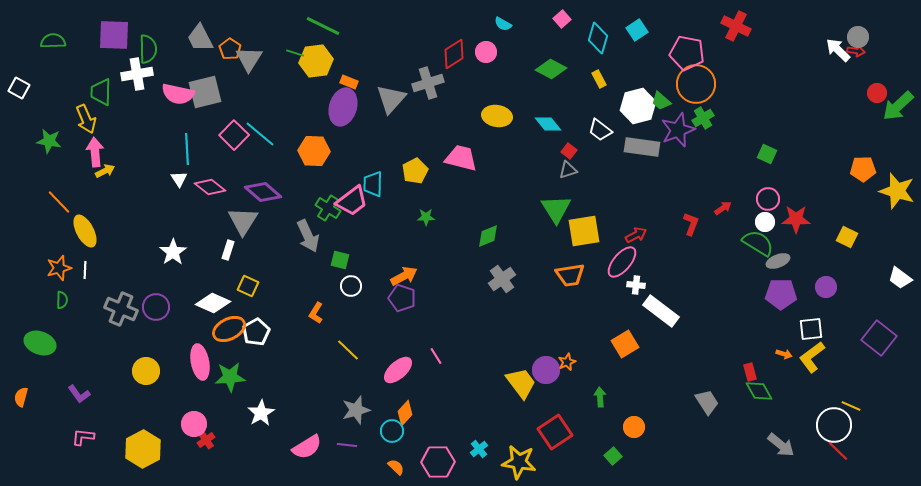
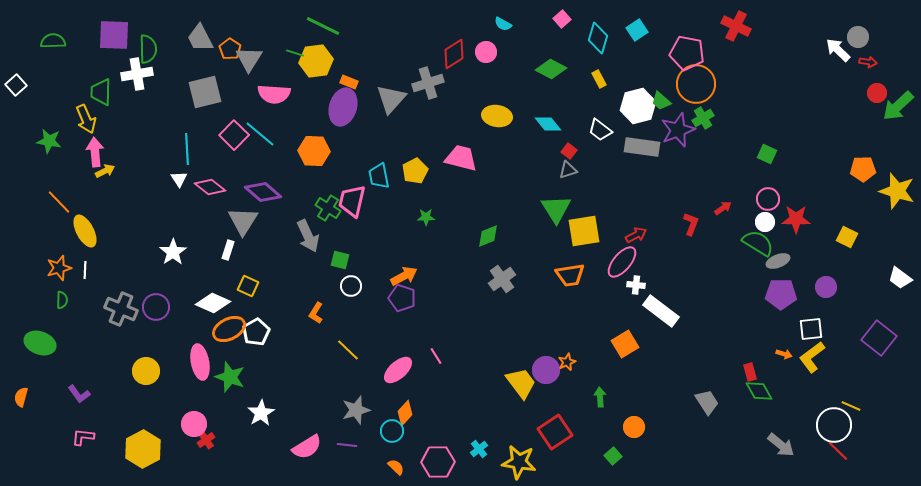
red arrow at (856, 51): moved 12 px right, 11 px down
white square at (19, 88): moved 3 px left, 3 px up; rotated 20 degrees clockwise
pink semicircle at (178, 94): moved 96 px right; rotated 8 degrees counterclockwise
cyan trapezoid at (373, 184): moved 6 px right, 8 px up; rotated 12 degrees counterclockwise
pink trapezoid at (352, 201): rotated 140 degrees clockwise
green star at (230, 377): rotated 24 degrees clockwise
